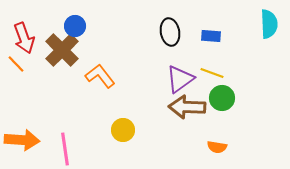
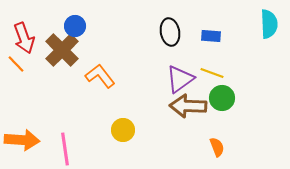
brown arrow: moved 1 px right, 1 px up
orange semicircle: rotated 120 degrees counterclockwise
